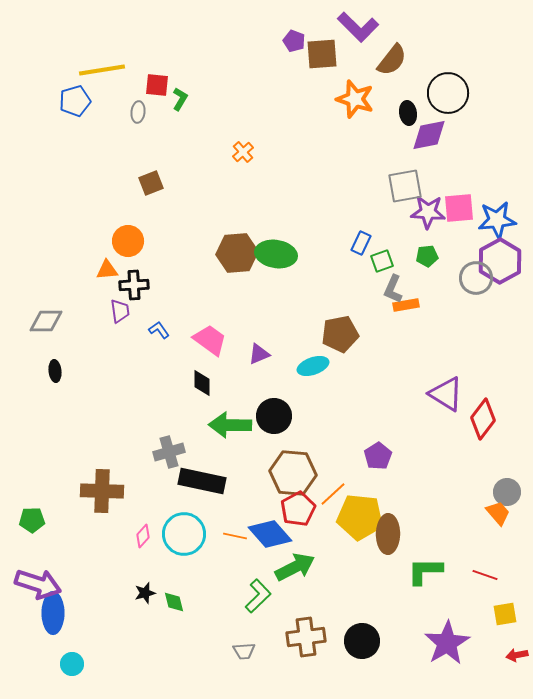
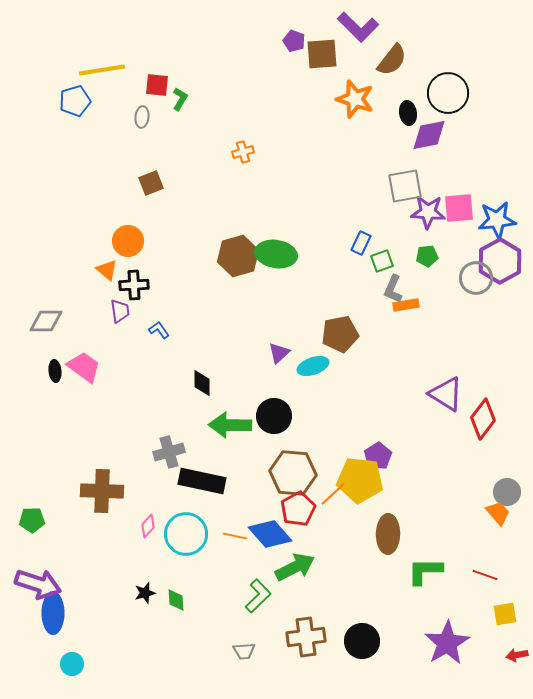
gray ellipse at (138, 112): moved 4 px right, 5 px down
orange cross at (243, 152): rotated 25 degrees clockwise
brown hexagon at (237, 253): moved 1 px right, 3 px down; rotated 12 degrees counterclockwise
orange triangle at (107, 270): rotated 45 degrees clockwise
pink trapezoid at (210, 340): moved 126 px left, 27 px down
purple triangle at (259, 354): moved 20 px right, 1 px up; rotated 20 degrees counterclockwise
yellow pentagon at (360, 517): moved 37 px up
cyan circle at (184, 534): moved 2 px right
pink diamond at (143, 536): moved 5 px right, 10 px up
green diamond at (174, 602): moved 2 px right, 2 px up; rotated 10 degrees clockwise
